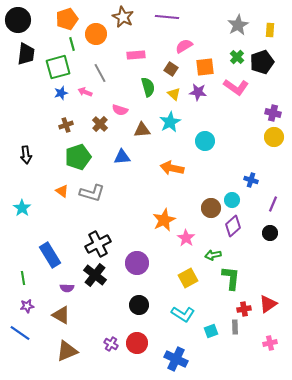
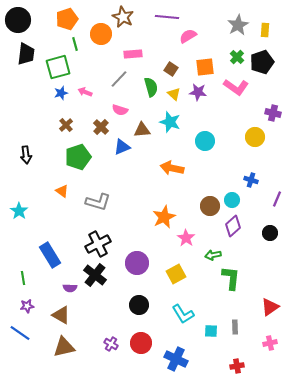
yellow rectangle at (270, 30): moved 5 px left
orange circle at (96, 34): moved 5 px right
green line at (72, 44): moved 3 px right
pink semicircle at (184, 46): moved 4 px right, 10 px up
pink rectangle at (136, 55): moved 3 px left, 1 px up
gray line at (100, 73): moved 19 px right, 6 px down; rotated 72 degrees clockwise
green semicircle at (148, 87): moved 3 px right
cyan star at (170, 122): rotated 25 degrees counterclockwise
brown cross at (100, 124): moved 1 px right, 3 px down
brown cross at (66, 125): rotated 24 degrees counterclockwise
yellow circle at (274, 137): moved 19 px left
blue triangle at (122, 157): moved 10 px up; rotated 18 degrees counterclockwise
gray L-shape at (92, 193): moved 6 px right, 9 px down
purple line at (273, 204): moved 4 px right, 5 px up
cyan star at (22, 208): moved 3 px left, 3 px down
brown circle at (211, 208): moved 1 px left, 2 px up
orange star at (164, 220): moved 3 px up
yellow square at (188, 278): moved 12 px left, 4 px up
purple semicircle at (67, 288): moved 3 px right
red triangle at (268, 304): moved 2 px right, 3 px down
red cross at (244, 309): moved 7 px left, 57 px down
cyan L-shape at (183, 314): rotated 25 degrees clockwise
cyan square at (211, 331): rotated 24 degrees clockwise
red circle at (137, 343): moved 4 px right
brown triangle at (67, 351): moved 3 px left, 4 px up; rotated 10 degrees clockwise
